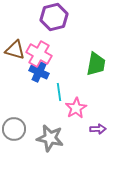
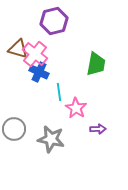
purple hexagon: moved 4 px down
brown triangle: moved 3 px right, 1 px up
pink cross: moved 4 px left; rotated 10 degrees clockwise
pink star: rotated 10 degrees counterclockwise
gray star: moved 1 px right, 1 px down
